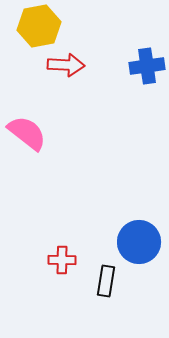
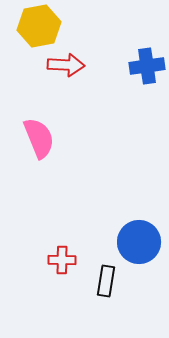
pink semicircle: moved 12 px right, 5 px down; rotated 30 degrees clockwise
